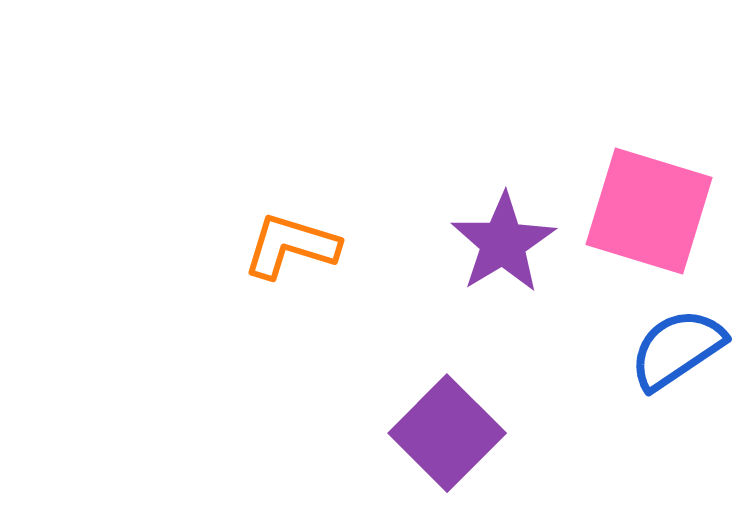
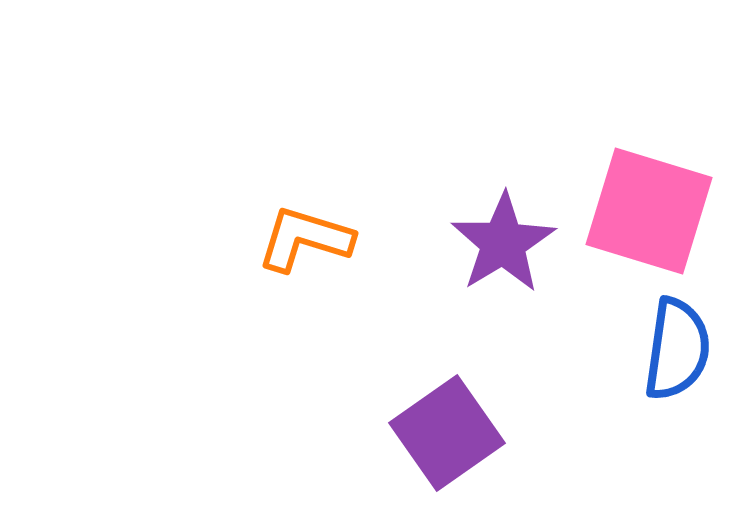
orange L-shape: moved 14 px right, 7 px up
blue semicircle: rotated 132 degrees clockwise
purple square: rotated 10 degrees clockwise
